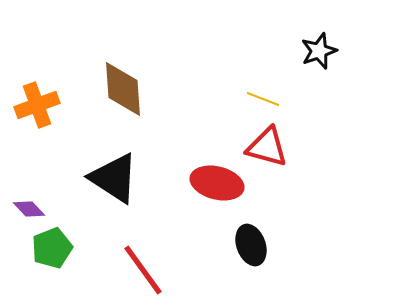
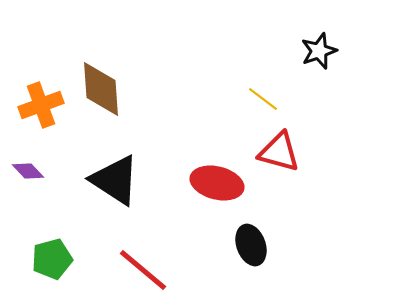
brown diamond: moved 22 px left
yellow line: rotated 16 degrees clockwise
orange cross: moved 4 px right
red triangle: moved 12 px right, 5 px down
black triangle: moved 1 px right, 2 px down
purple diamond: moved 1 px left, 38 px up
green pentagon: moved 11 px down; rotated 6 degrees clockwise
red line: rotated 14 degrees counterclockwise
